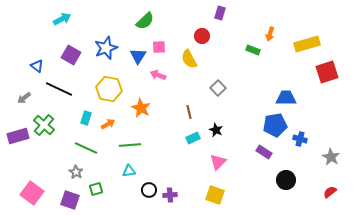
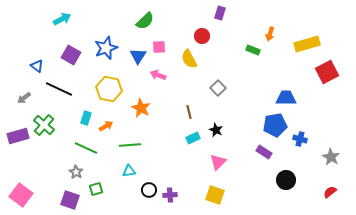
red square at (327, 72): rotated 10 degrees counterclockwise
orange arrow at (108, 124): moved 2 px left, 2 px down
pink square at (32, 193): moved 11 px left, 2 px down
